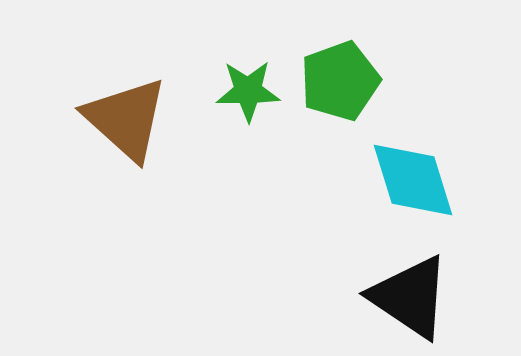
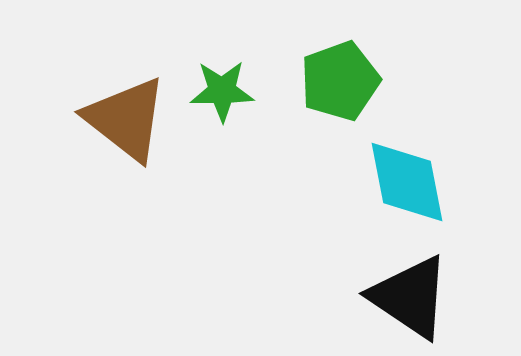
green star: moved 26 px left
brown triangle: rotated 4 degrees counterclockwise
cyan diamond: moved 6 px left, 2 px down; rotated 6 degrees clockwise
